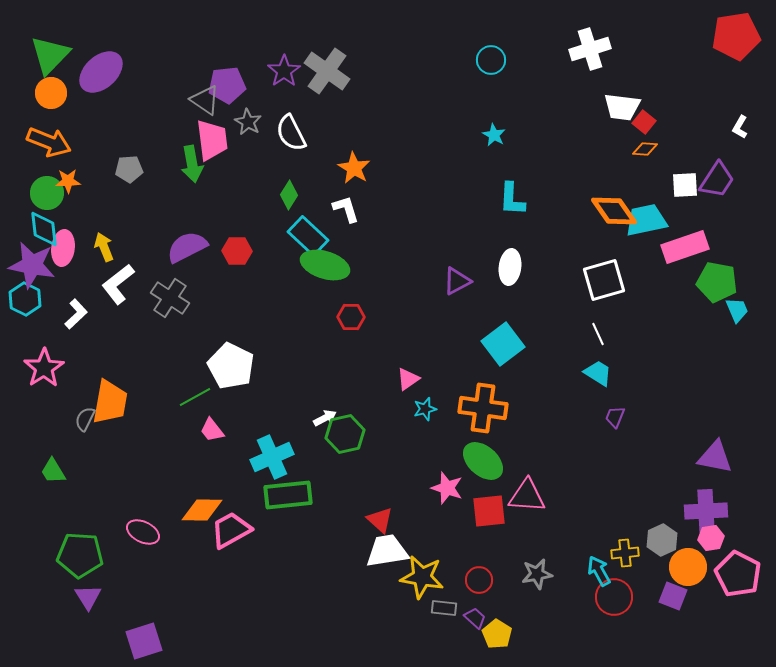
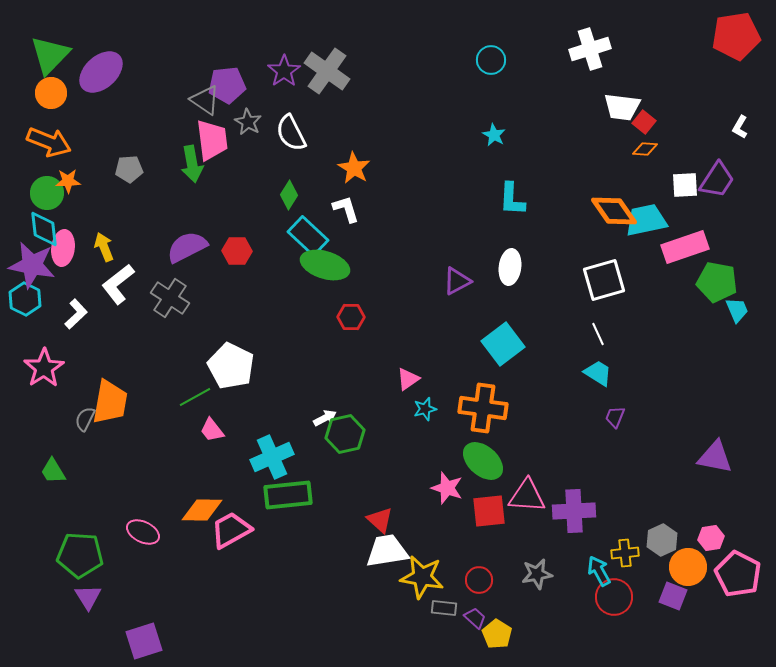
purple cross at (706, 511): moved 132 px left
